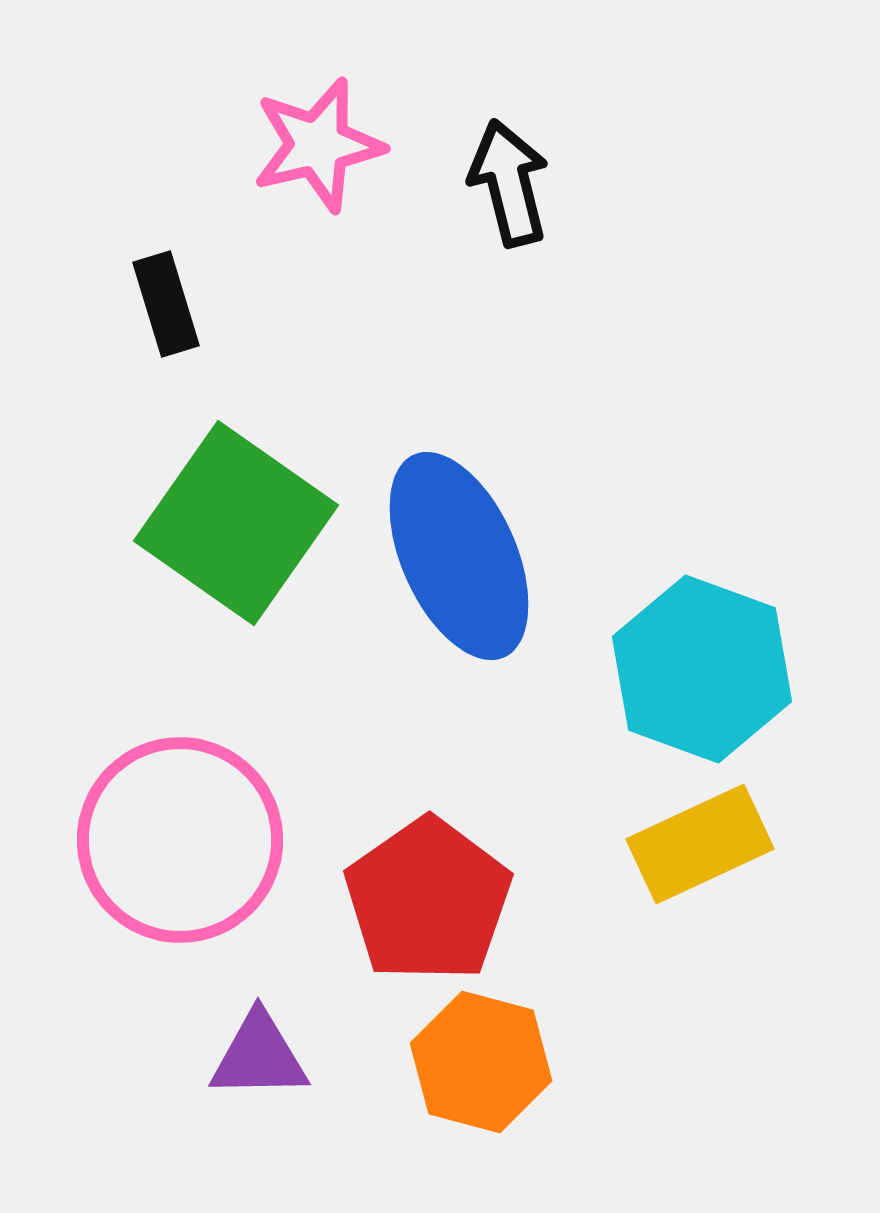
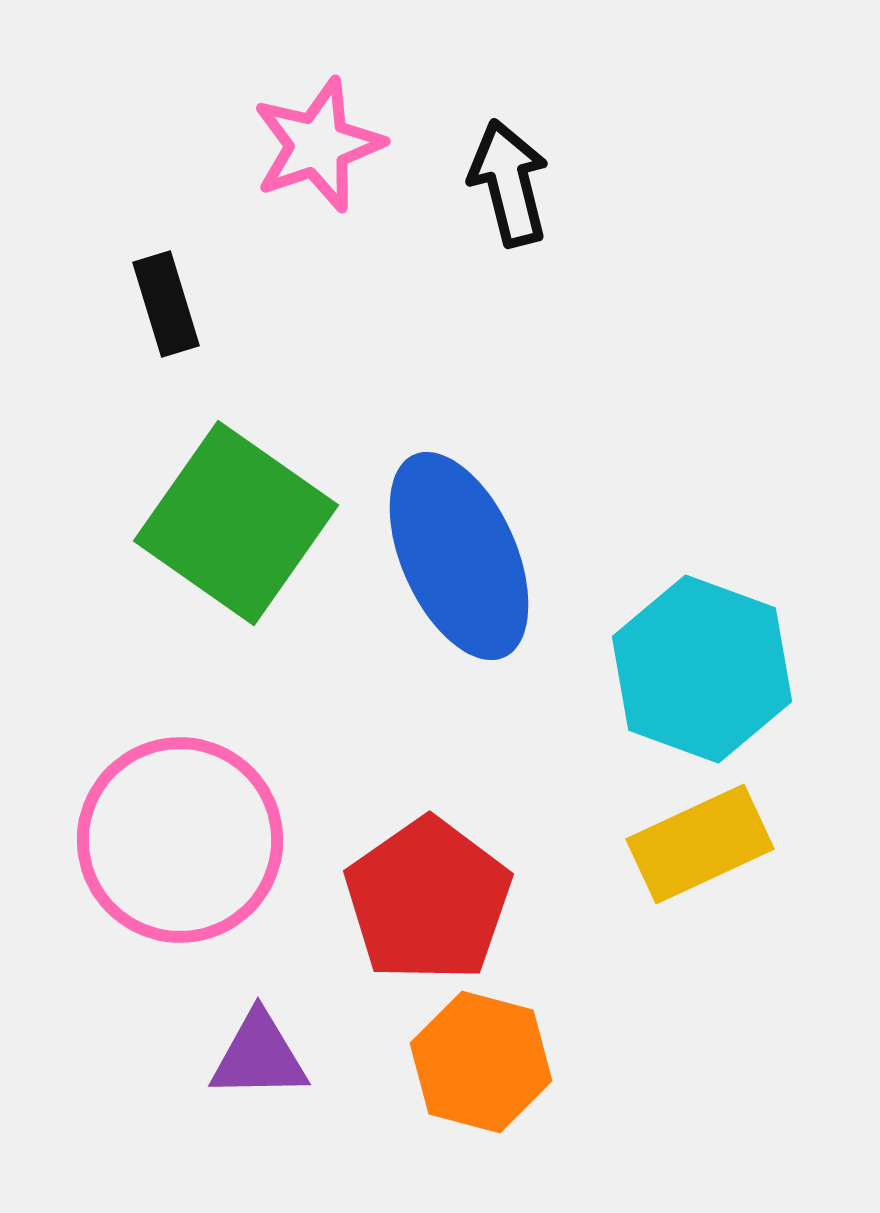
pink star: rotated 6 degrees counterclockwise
